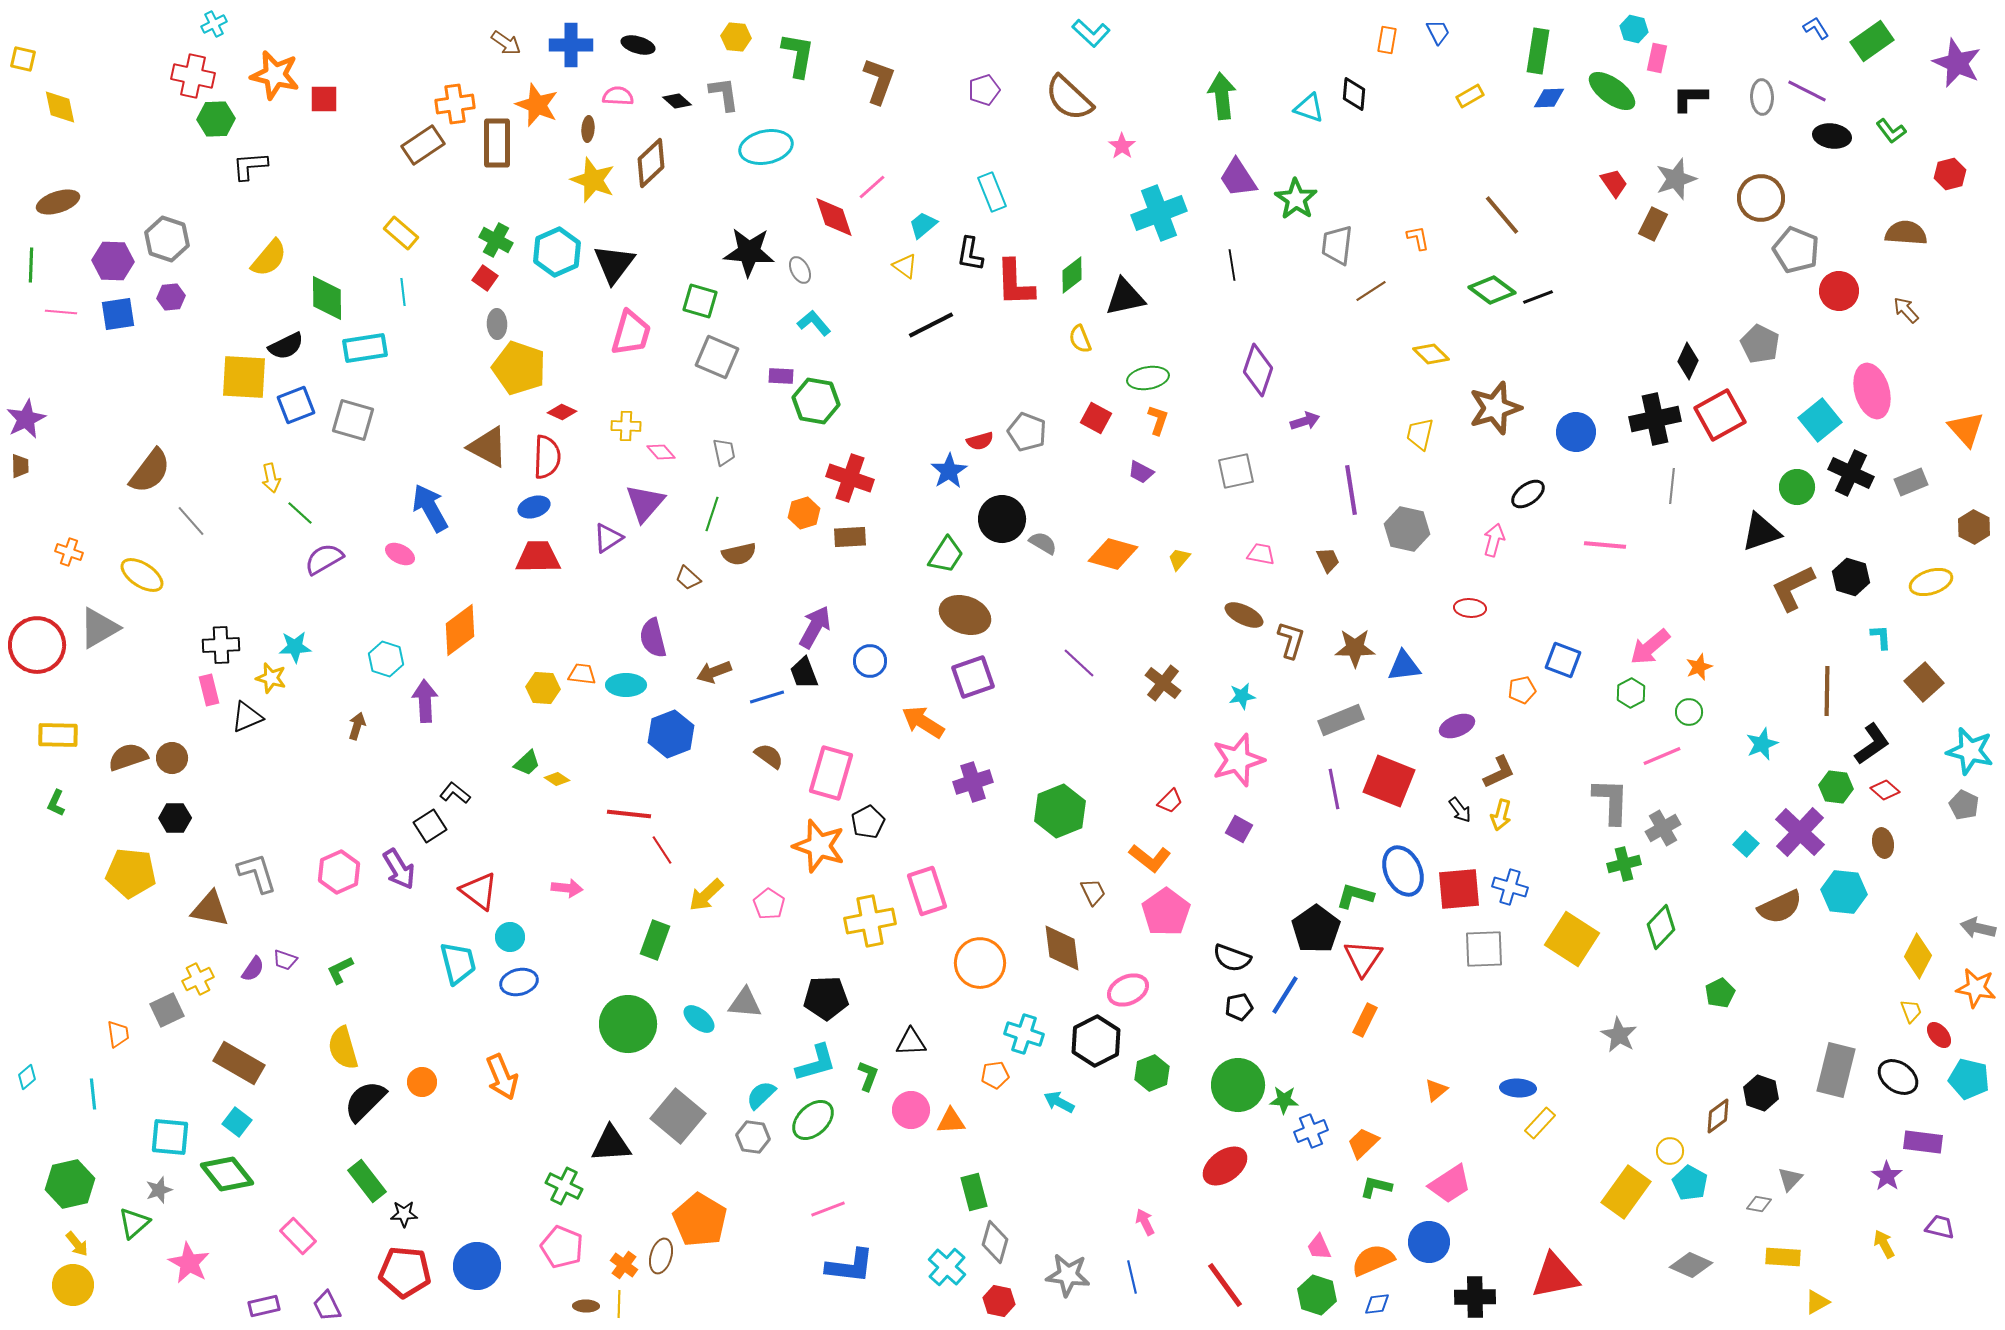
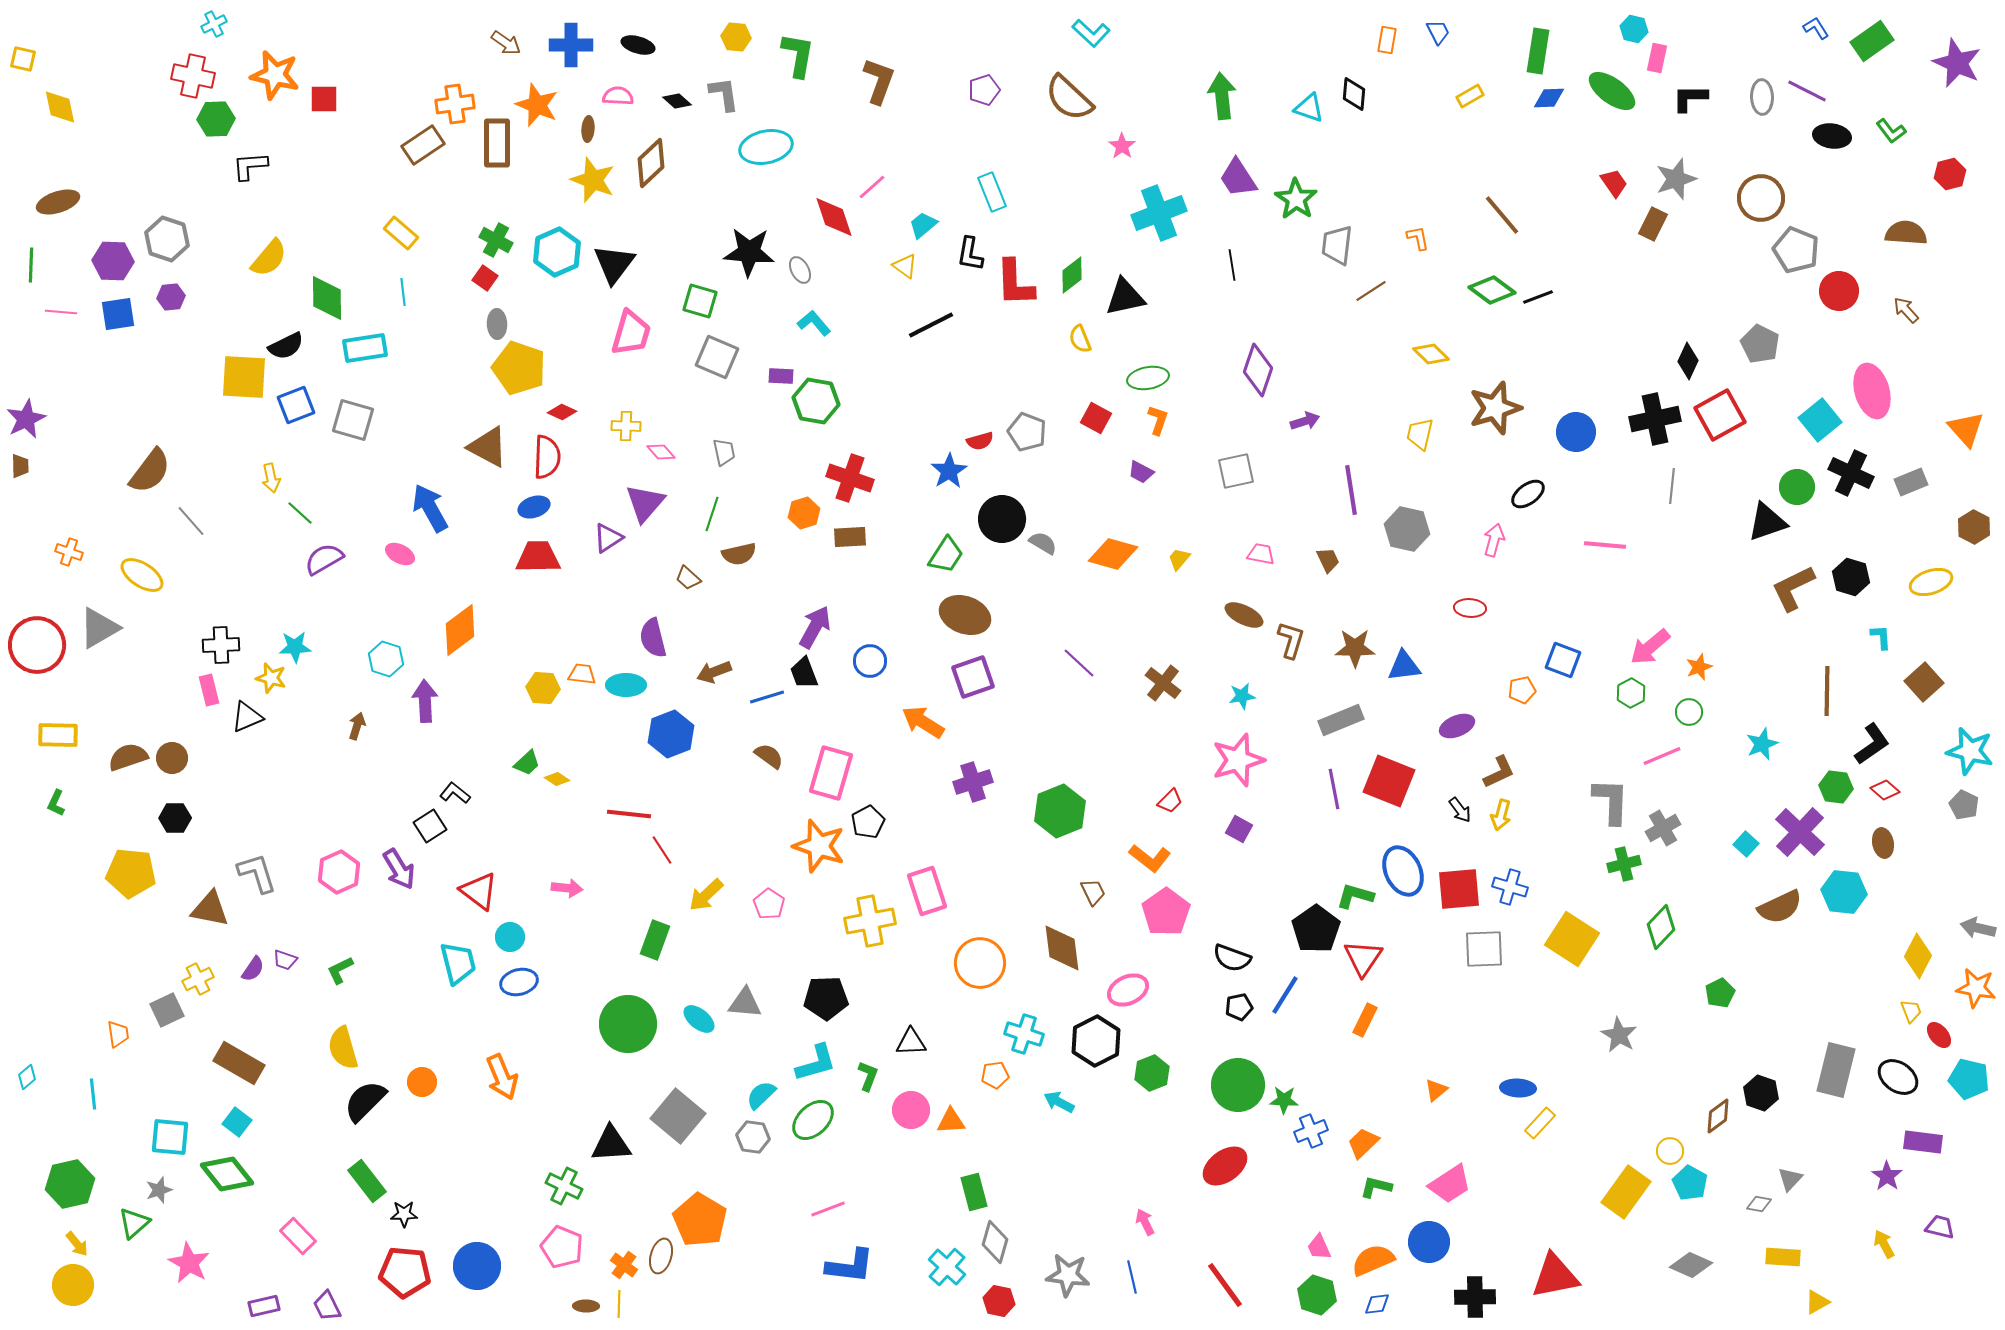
black triangle at (1761, 532): moved 6 px right, 10 px up
